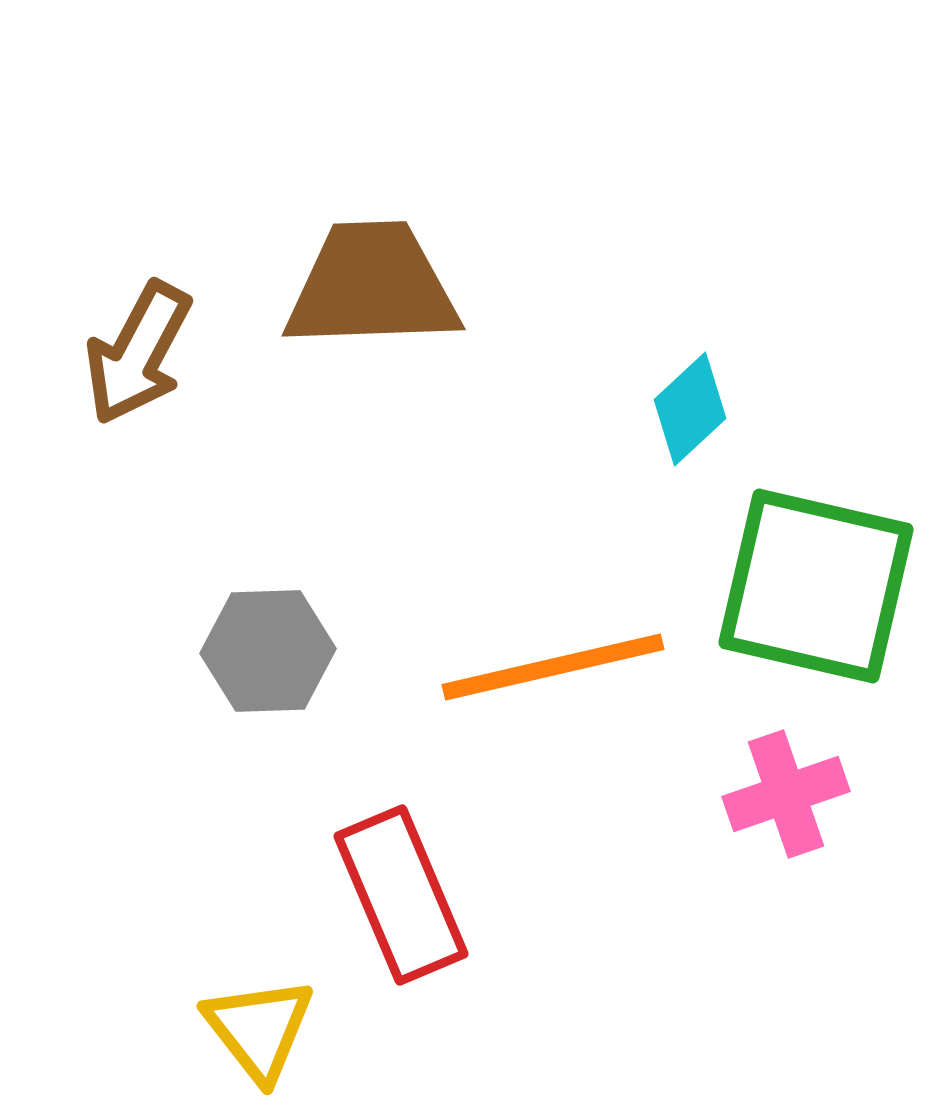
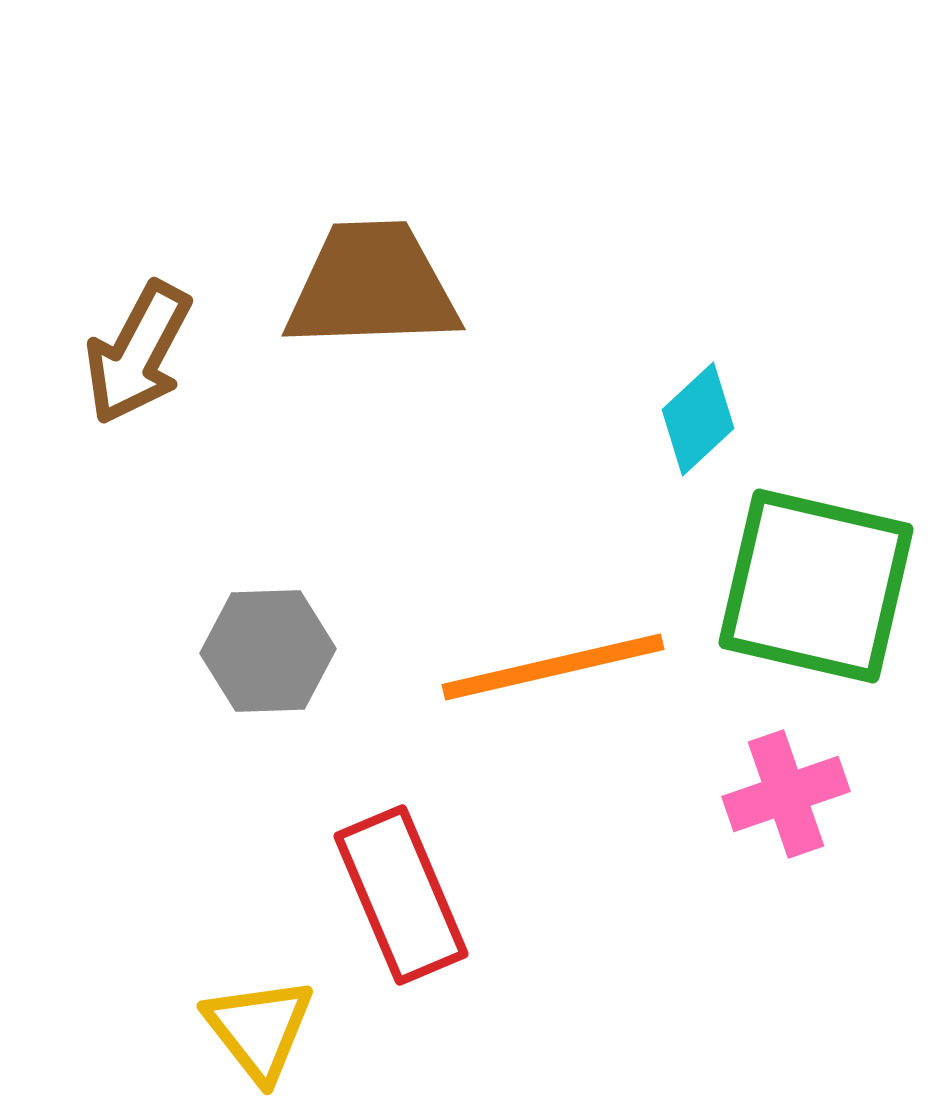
cyan diamond: moved 8 px right, 10 px down
